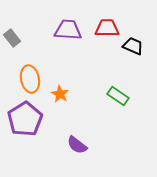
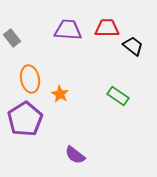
black trapezoid: rotated 15 degrees clockwise
purple semicircle: moved 2 px left, 10 px down
